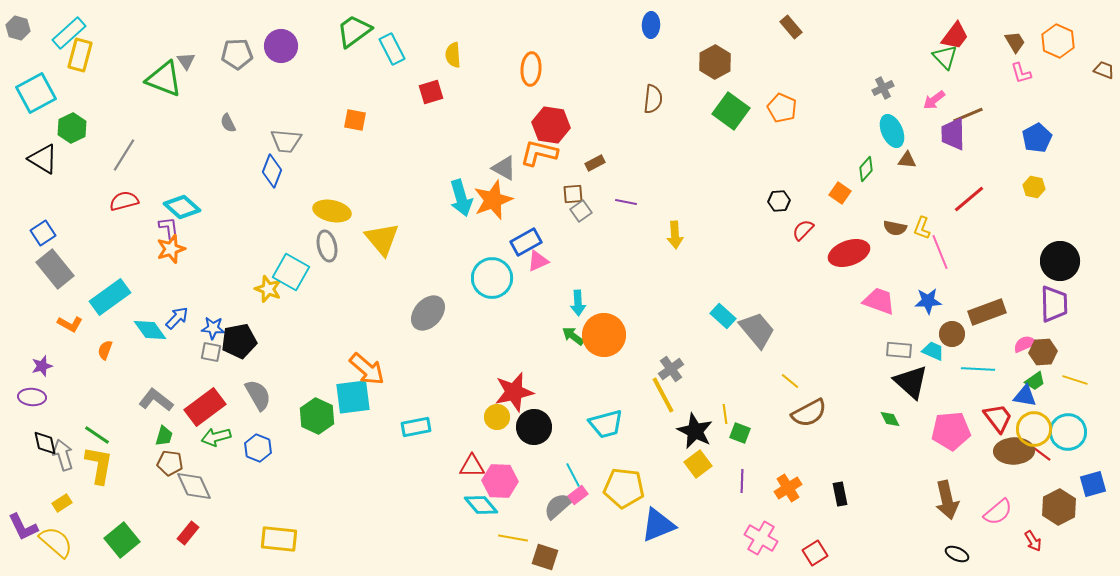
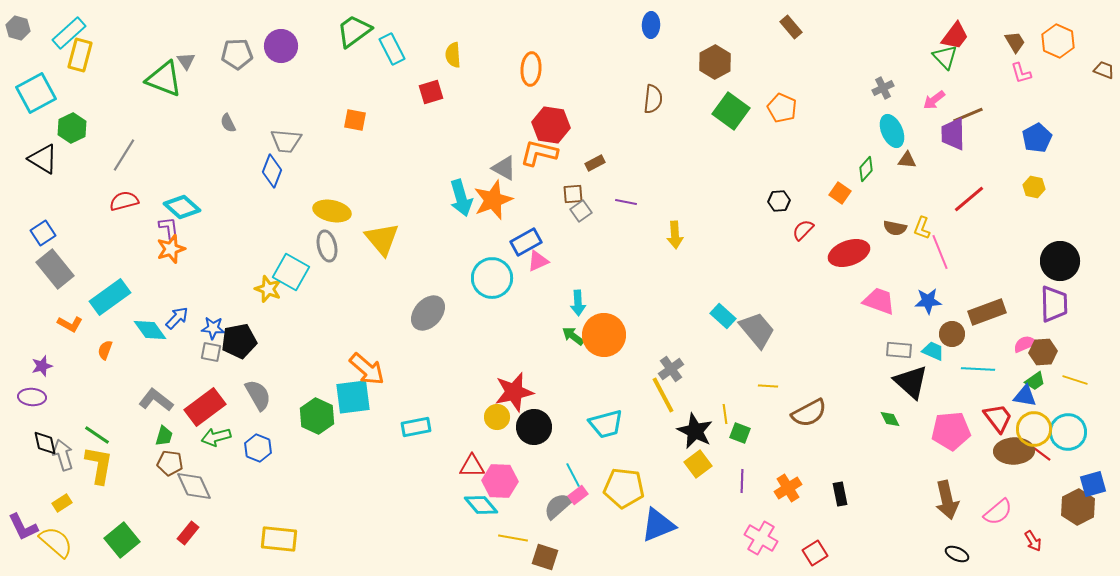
yellow line at (790, 381): moved 22 px left, 5 px down; rotated 36 degrees counterclockwise
brown hexagon at (1059, 507): moved 19 px right
